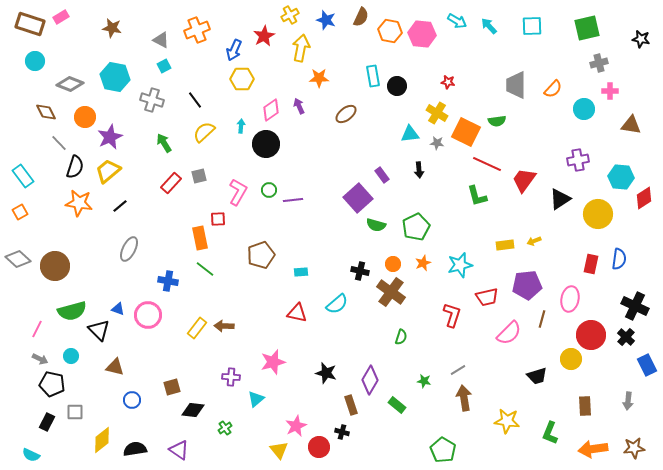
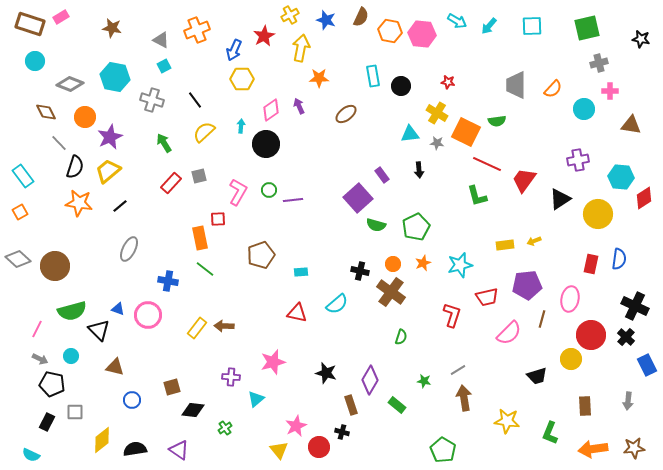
cyan arrow at (489, 26): rotated 96 degrees counterclockwise
black circle at (397, 86): moved 4 px right
